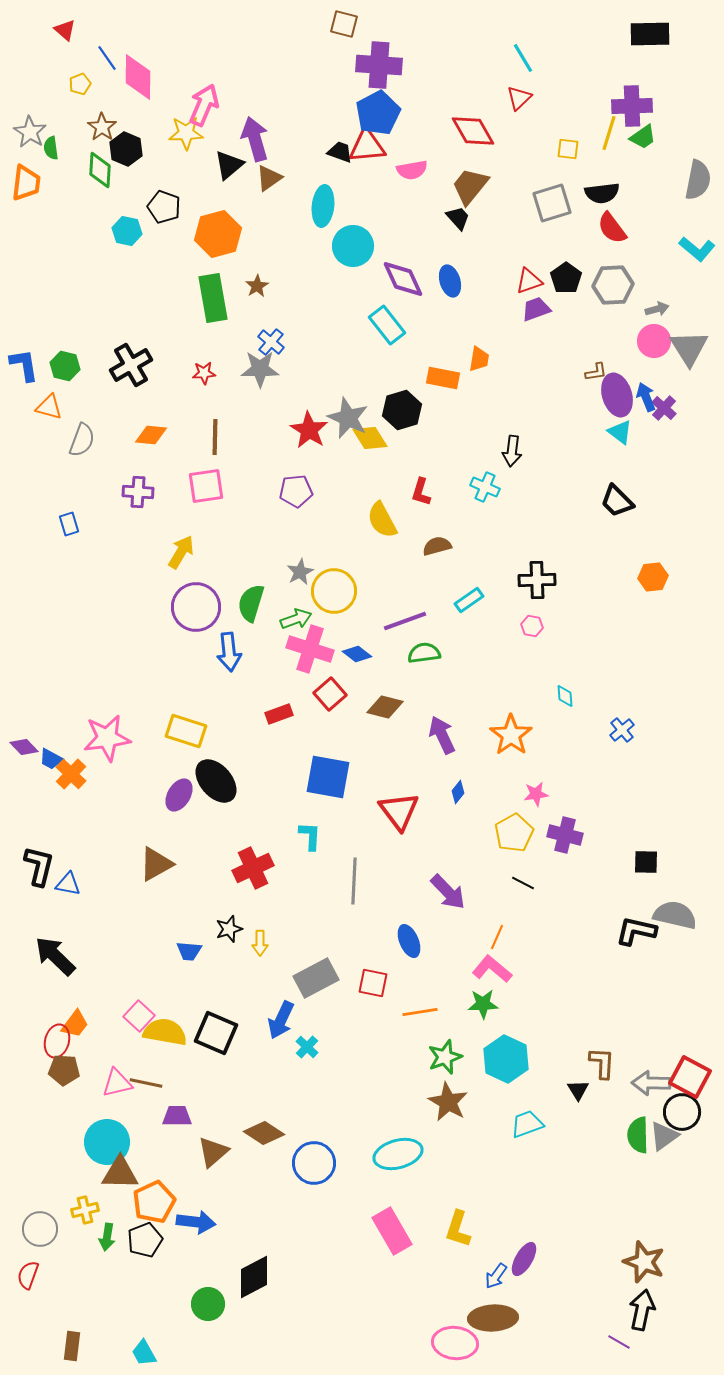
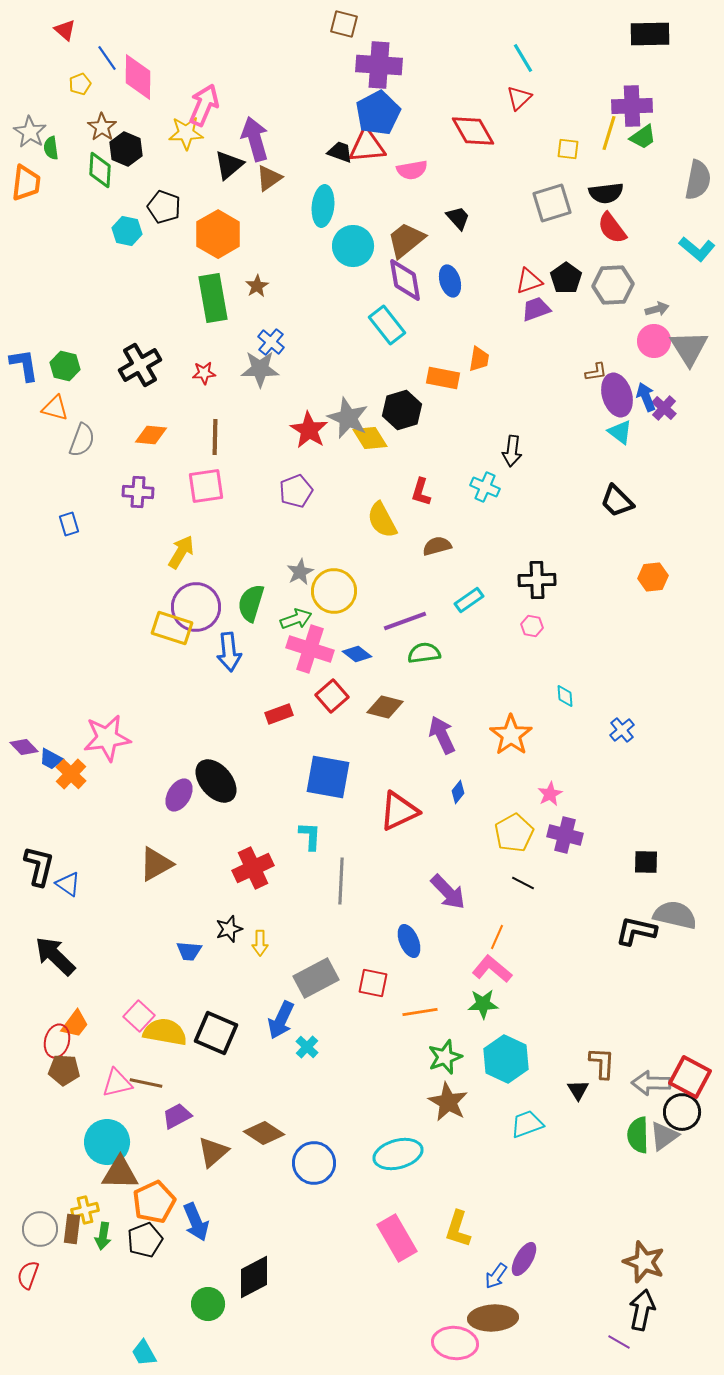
brown trapezoid at (470, 186): moved 64 px left, 54 px down; rotated 12 degrees clockwise
black semicircle at (602, 193): moved 4 px right
orange hexagon at (218, 234): rotated 15 degrees counterclockwise
purple diamond at (403, 279): moved 2 px right, 1 px down; rotated 15 degrees clockwise
black cross at (131, 365): moved 9 px right
orange triangle at (49, 407): moved 6 px right, 1 px down
purple pentagon at (296, 491): rotated 16 degrees counterclockwise
red square at (330, 694): moved 2 px right, 2 px down
yellow rectangle at (186, 731): moved 14 px left, 103 px up
pink star at (536, 794): moved 14 px right; rotated 20 degrees counterclockwise
red triangle at (399, 811): rotated 42 degrees clockwise
gray line at (354, 881): moved 13 px left
blue triangle at (68, 884): rotated 24 degrees clockwise
purple trapezoid at (177, 1116): rotated 28 degrees counterclockwise
blue arrow at (196, 1222): rotated 60 degrees clockwise
pink rectangle at (392, 1231): moved 5 px right, 7 px down
green arrow at (107, 1237): moved 4 px left, 1 px up
brown rectangle at (72, 1346): moved 117 px up
